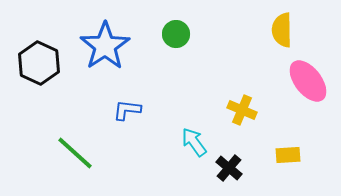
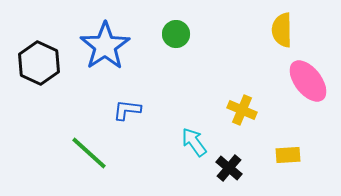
green line: moved 14 px right
